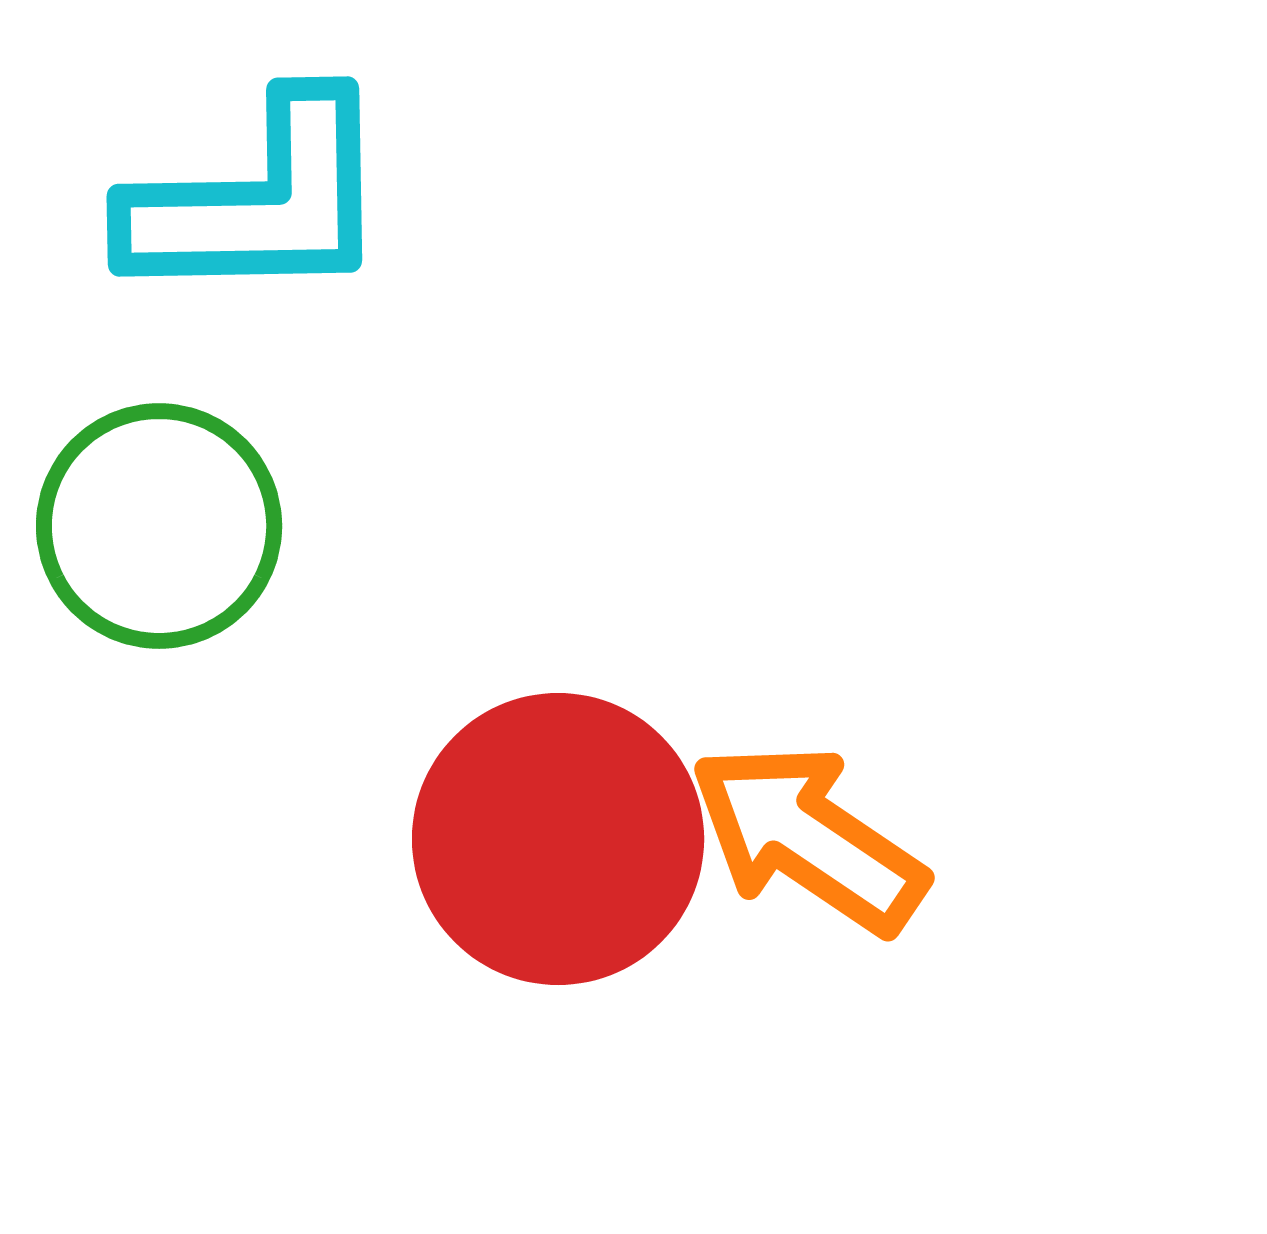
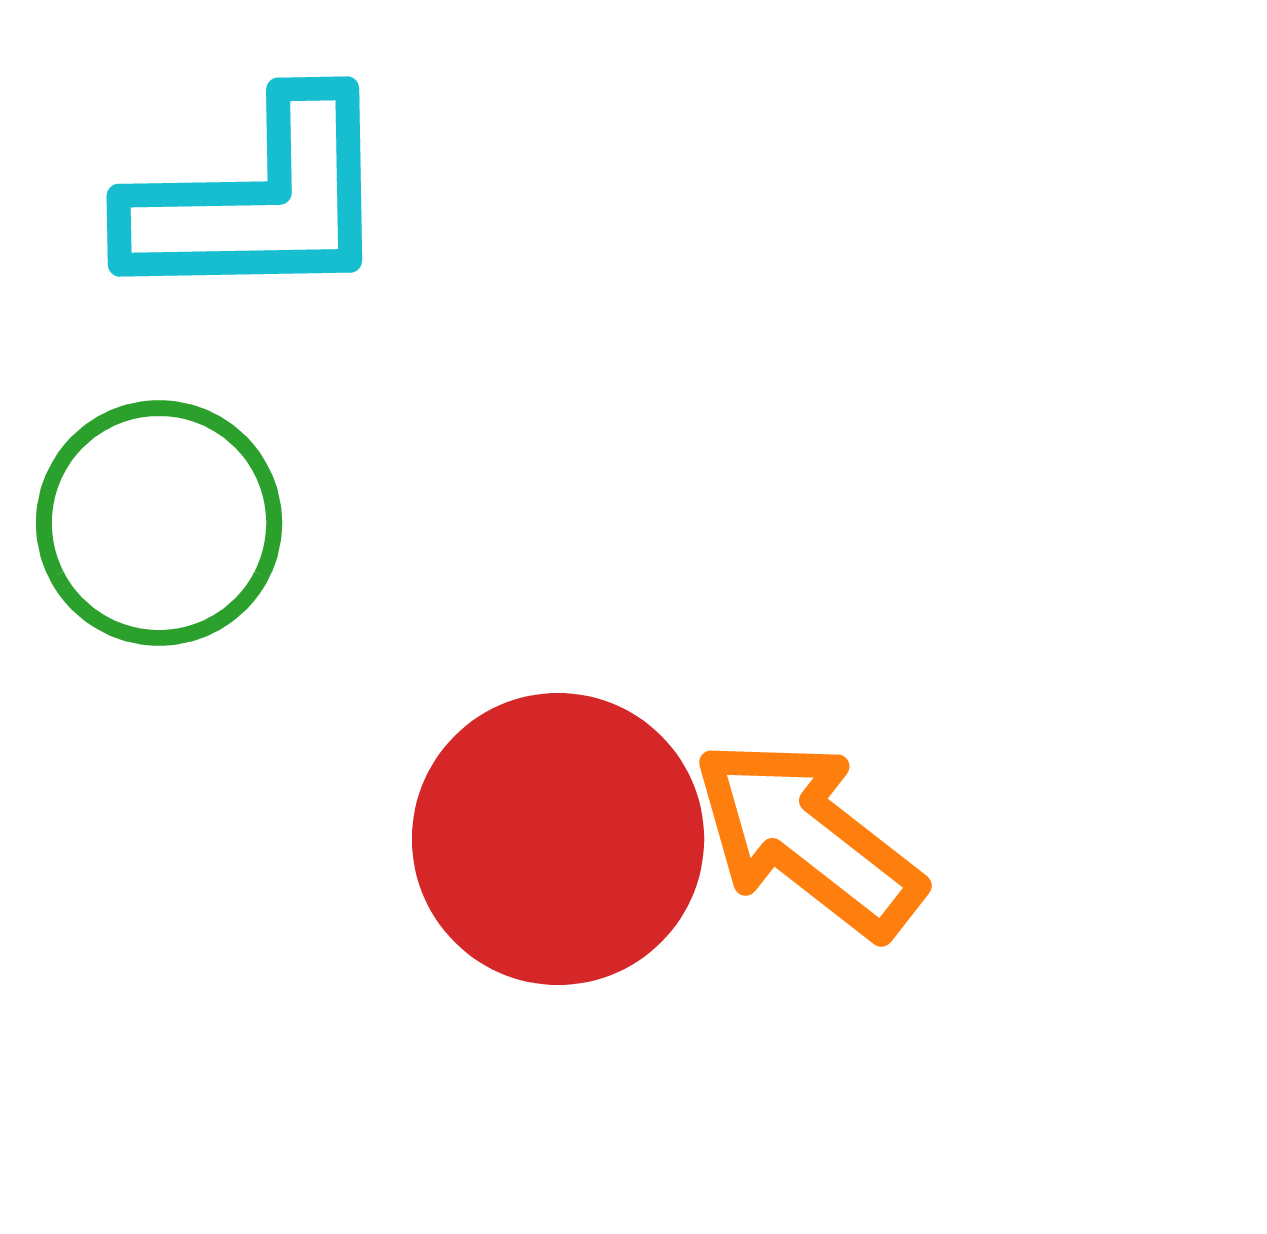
green circle: moved 3 px up
orange arrow: rotated 4 degrees clockwise
